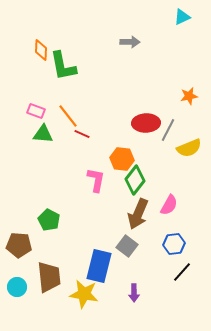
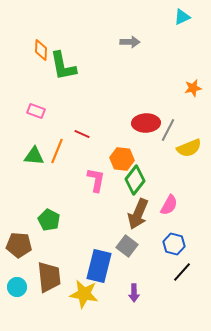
orange star: moved 4 px right, 8 px up
orange line: moved 11 px left, 35 px down; rotated 60 degrees clockwise
green triangle: moved 9 px left, 22 px down
blue hexagon: rotated 20 degrees clockwise
